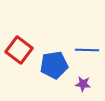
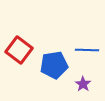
purple star: rotated 28 degrees clockwise
